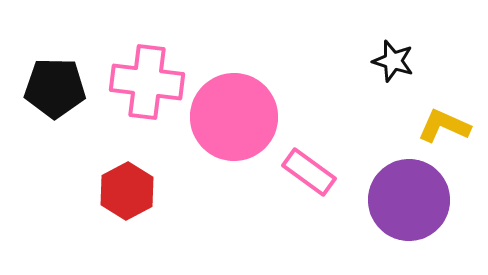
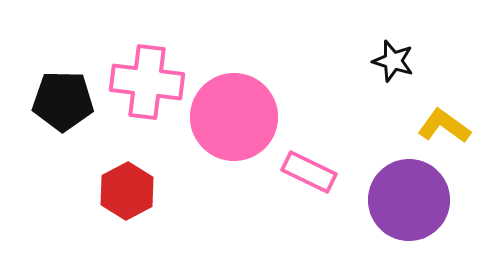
black pentagon: moved 8 px right, 13 px down
yellow L-shape: rotated 12 degrees clockwise
pink rectangle: rotated 10 degrees counterclockwise
